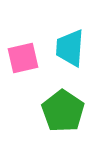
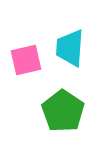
pink square: moved 3 px right, 2 px down
